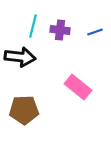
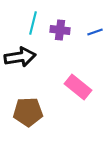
cyan line: moved 3 px up
black arrow: rotated 16 degrees counterclockwise
brown pentagon: moved 4 px right, 2 px down
